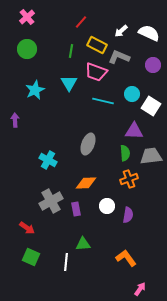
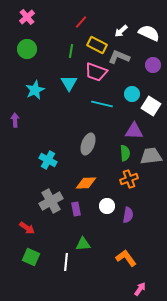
cyan line: moved 1 px left, 3 px down
